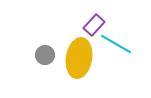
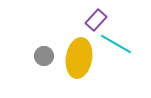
purple rectangle: moved 2 px right, 5 px up
gray circle: moved 1 px left, 1 px down
